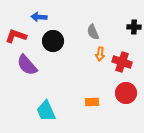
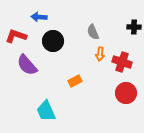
orange rectangle: moved 17 px left, 21 px up; rotated 24 degrees counterclockwise
